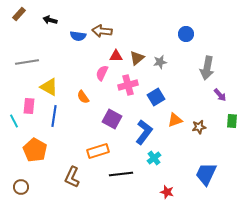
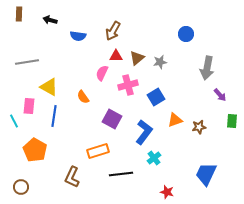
brown rectangle: rotated 40 degrees counterclockwise
brown arrow: moved 11 px right; rotated 66 degrees counterclockwise
